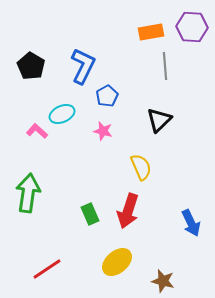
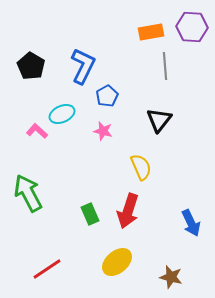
black triangle: rotated 8 degrees counterclockwise
green arrow: rotated 36 degrees counterclockwise
brown star: moved 8 px right, 4 px up
